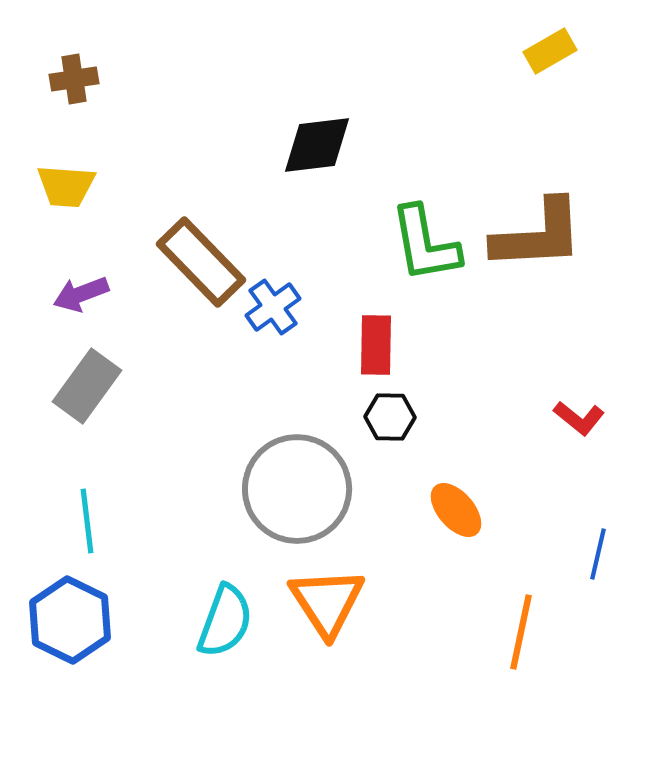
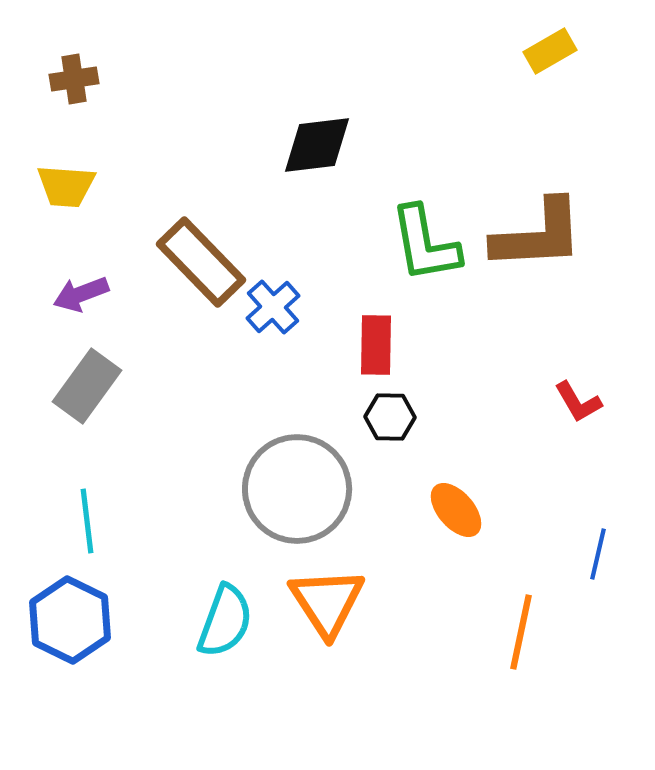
blue cross: rotated 6 degrees counterclockwise
red L-shape: moved 1 px left, 16 px up; rotated 21 degrees clockwise
